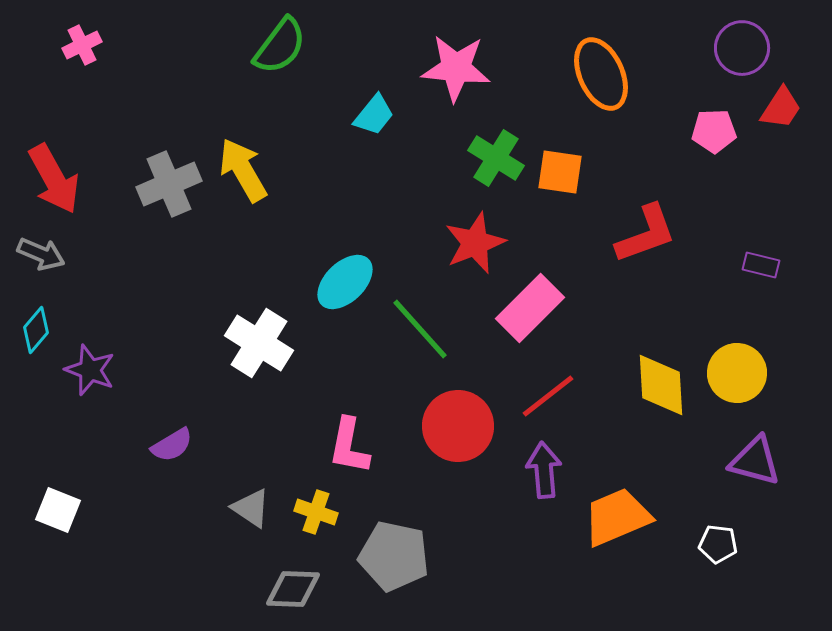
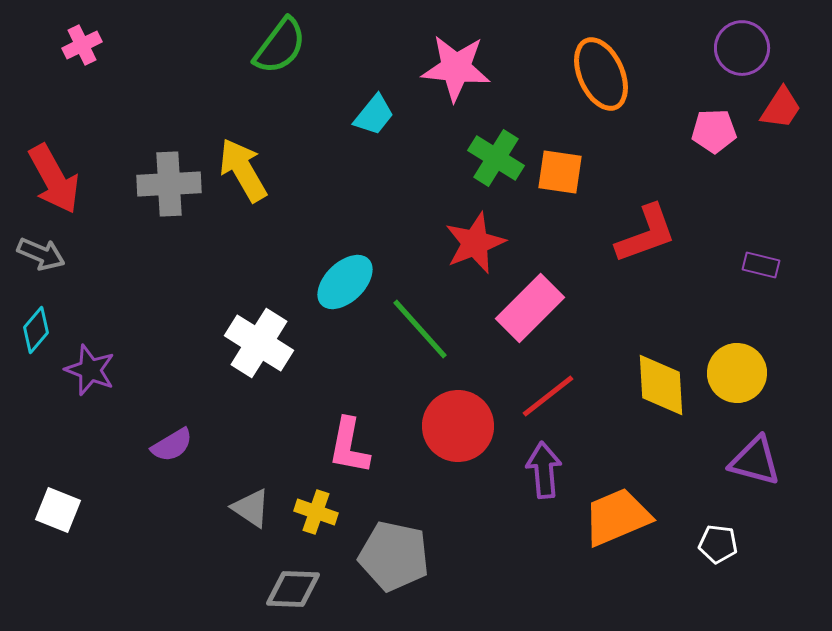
gray cross: rotated 20 degrees clockwise
